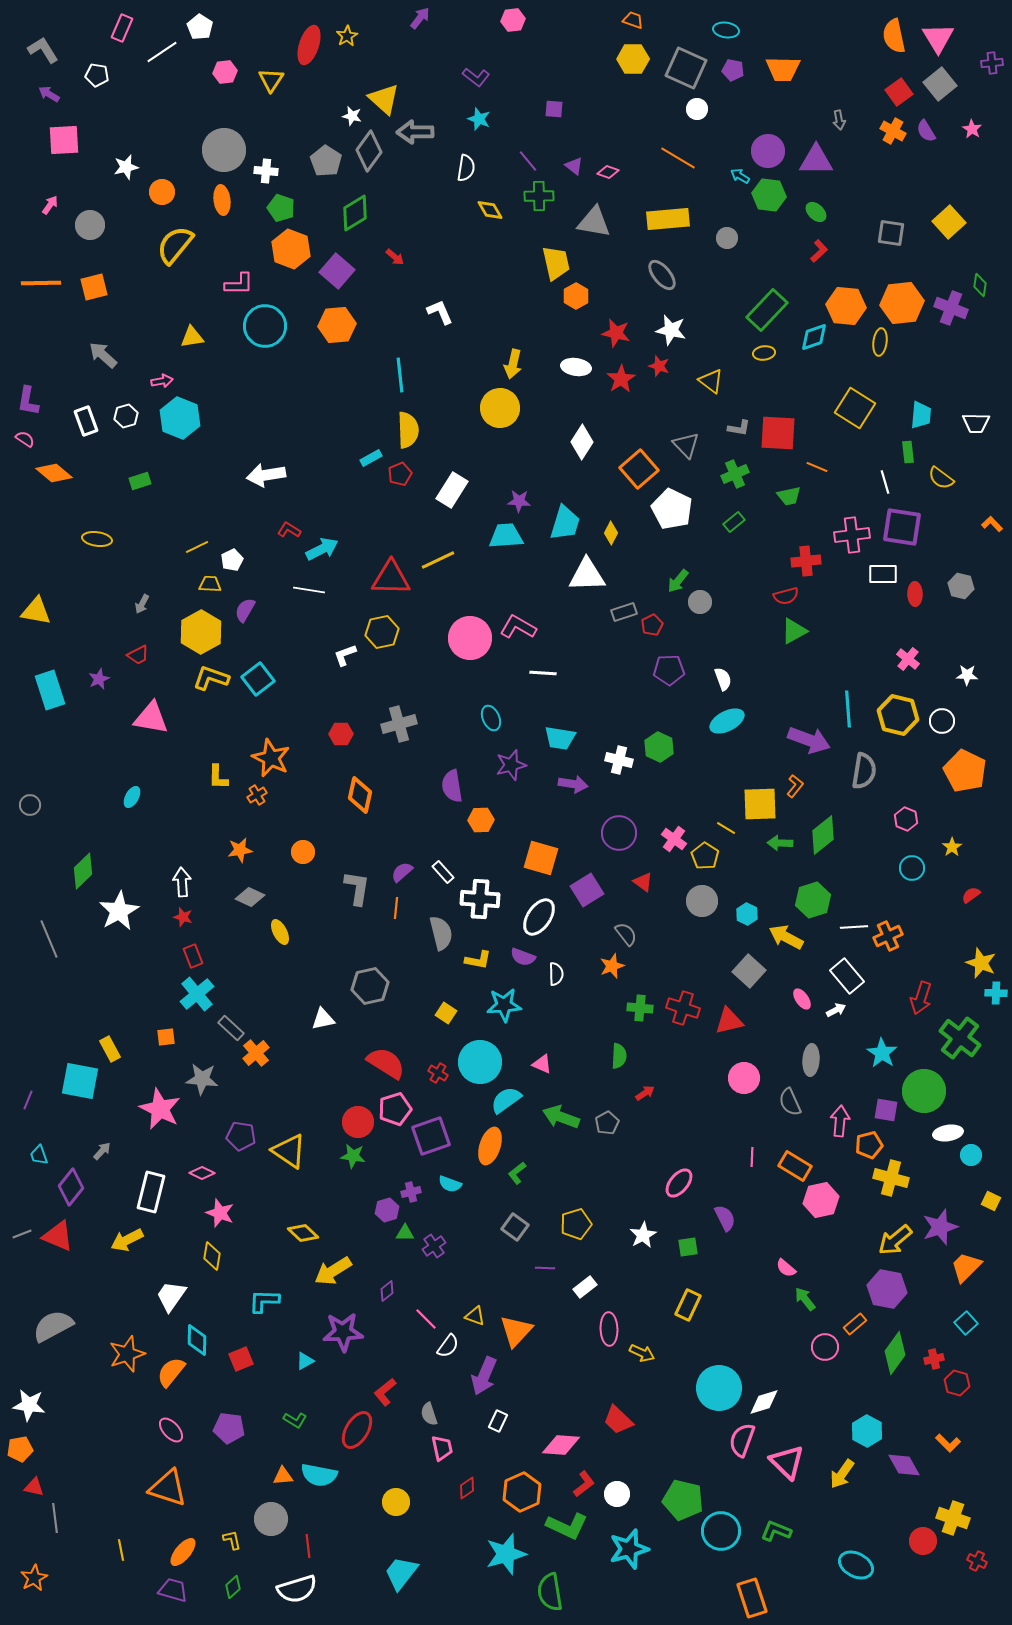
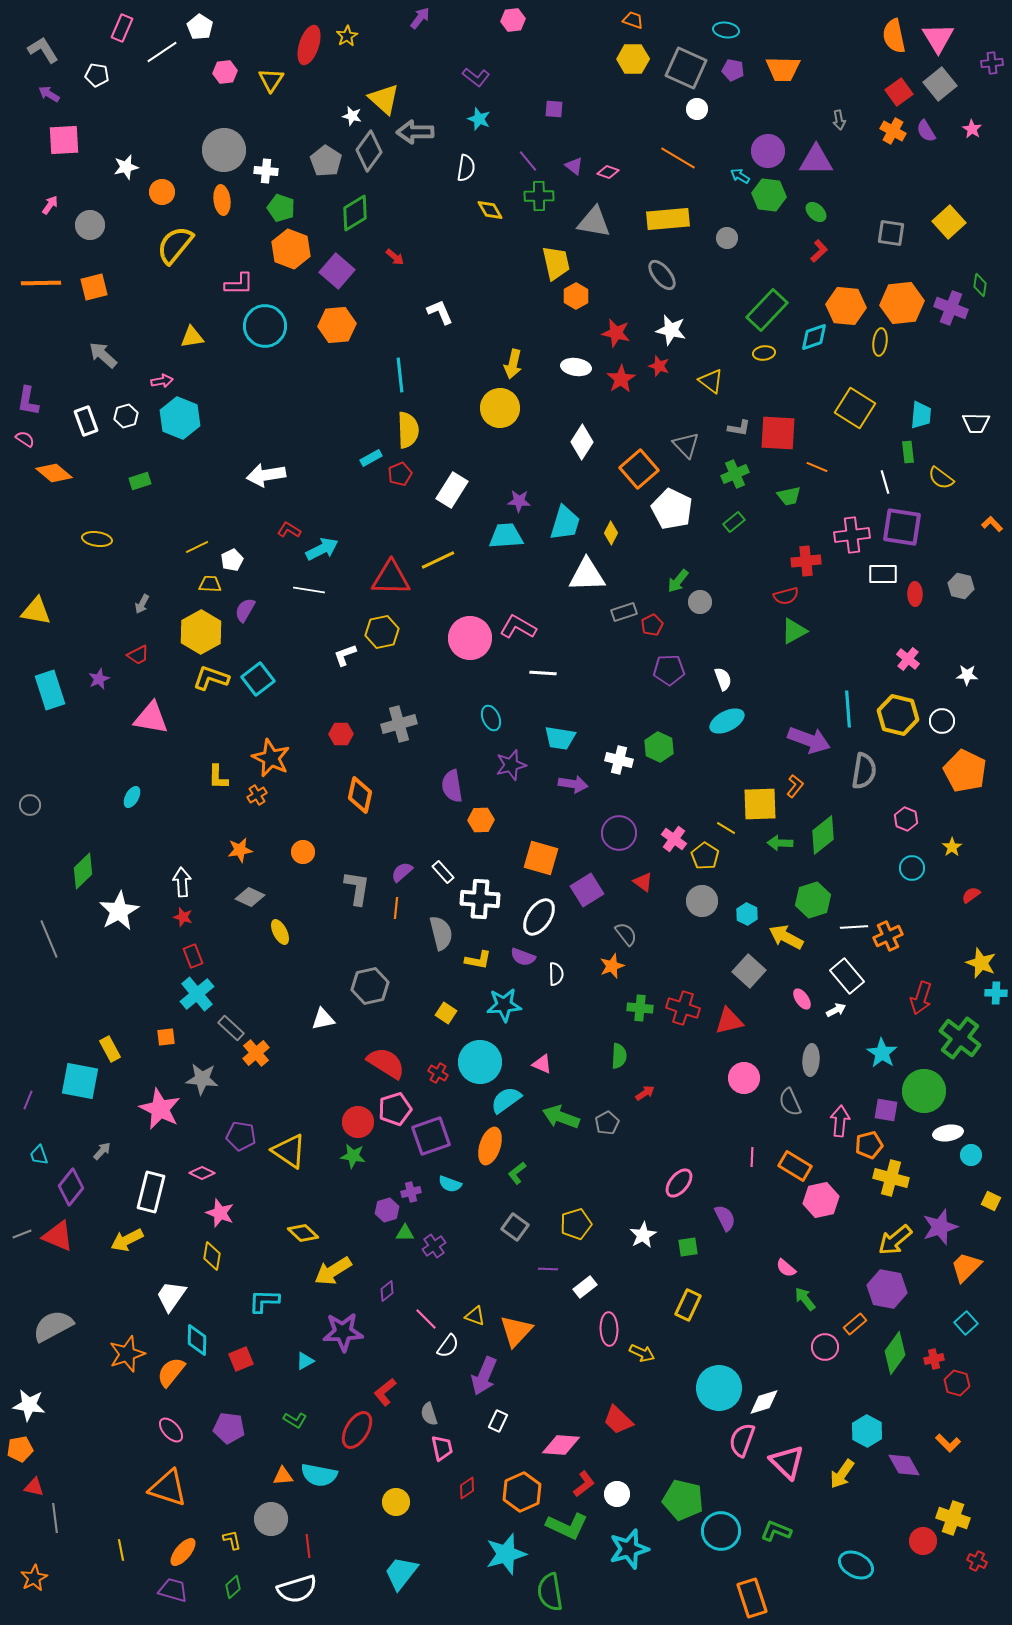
purple line at (545, 1268): moved 3 px right, 1 px down
